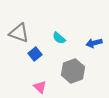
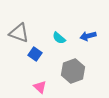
blue arrow: moved 6 px left, 7 px up
blue square: rotated 16 degrees counterclockwise
